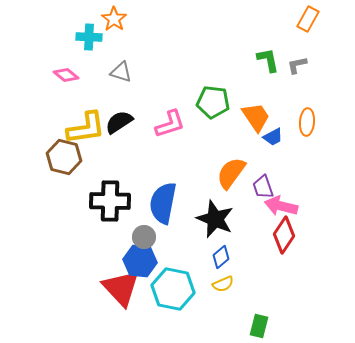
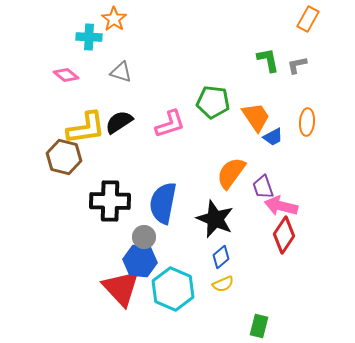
cyan hexagon: rotated 12 degrees clockwise
